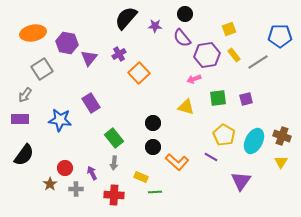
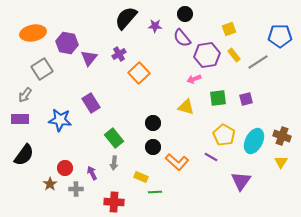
red cross at (114, 195): moved 7 px down
